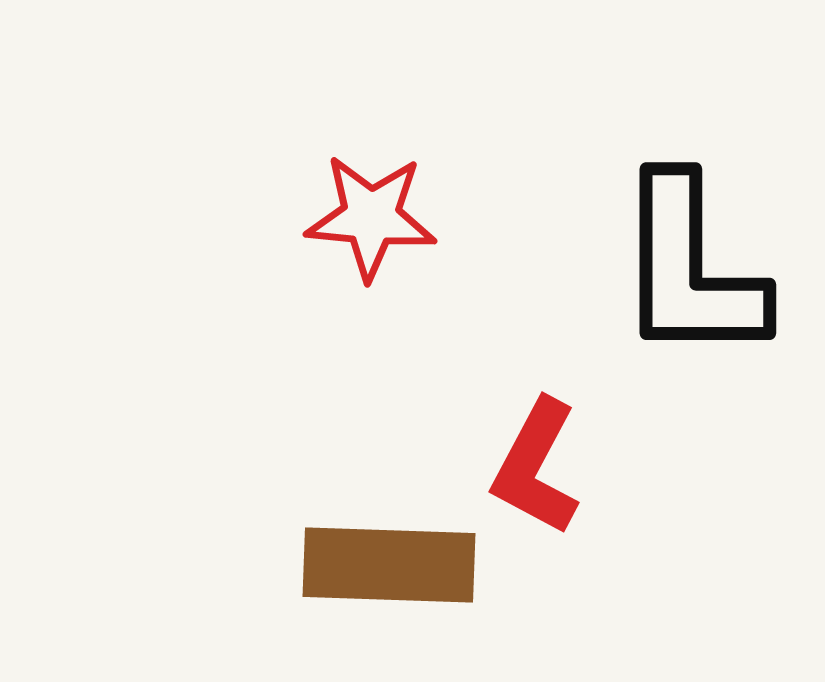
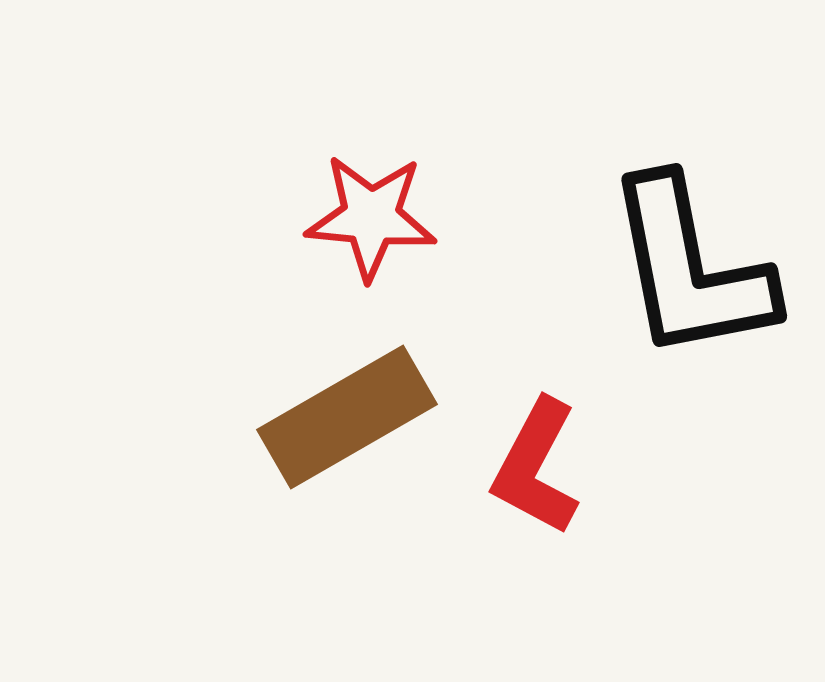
black L-shape: rotated 11 degrees counterclockwise
brown rectangle: moved 42 px left, 148 px up; rotated 32 degrees counterclockwise
